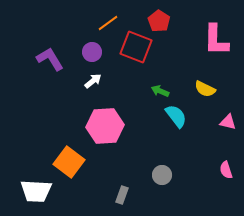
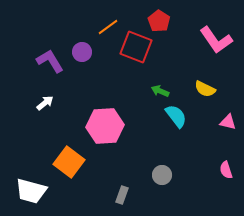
orange line: moved 4 px down
pink L-shape: rotated 36 degrees counterclockwise
purple circle: moved 10 px left
purple L-shape: moved 2 px down
white arrow: moved 48 px left, 22 px down
white trapezoid: moved 5 px left; rotated 12 degrees clockwise
